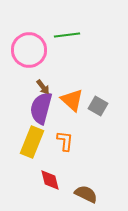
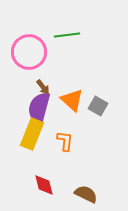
pink circle: moved 2 px down
purple semicircle: moved 2 px left
yellow rectangle: moved 8 px up
red diamond: moved 6 px left, 5 px down
